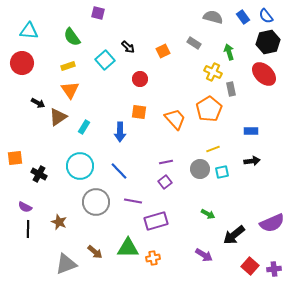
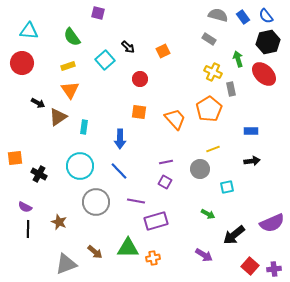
gray semicircle at (213, 17): moved 5 px right, 2 px up
gray rectangle at (194, 43): moved 15 px right, 4 px up
green arrow at (229, 52): moved 9 px right, 7 px down
cyan rectangle at (84, 127): rotated 24 degrees counterclockwise
blue arrow at (120, 132): moved 7 px down
cyan square at (222, 172): moved 5 px right, 15 px down
purple square at (165, 182): rotated 24 degrees counterclockwise
purple line at (133, 201): moved 3 px right
